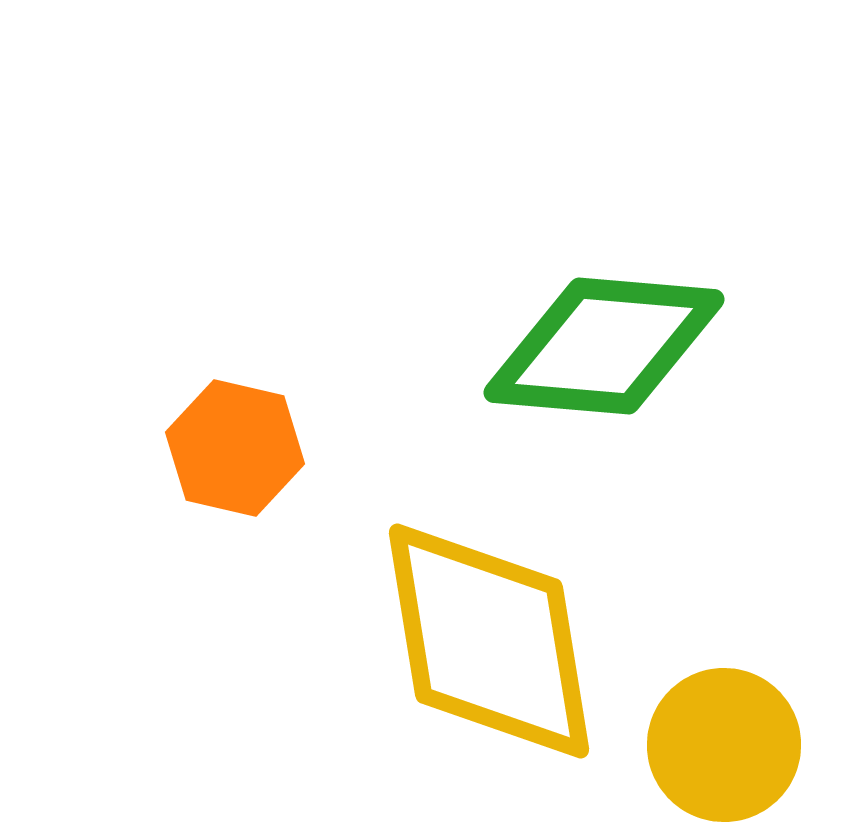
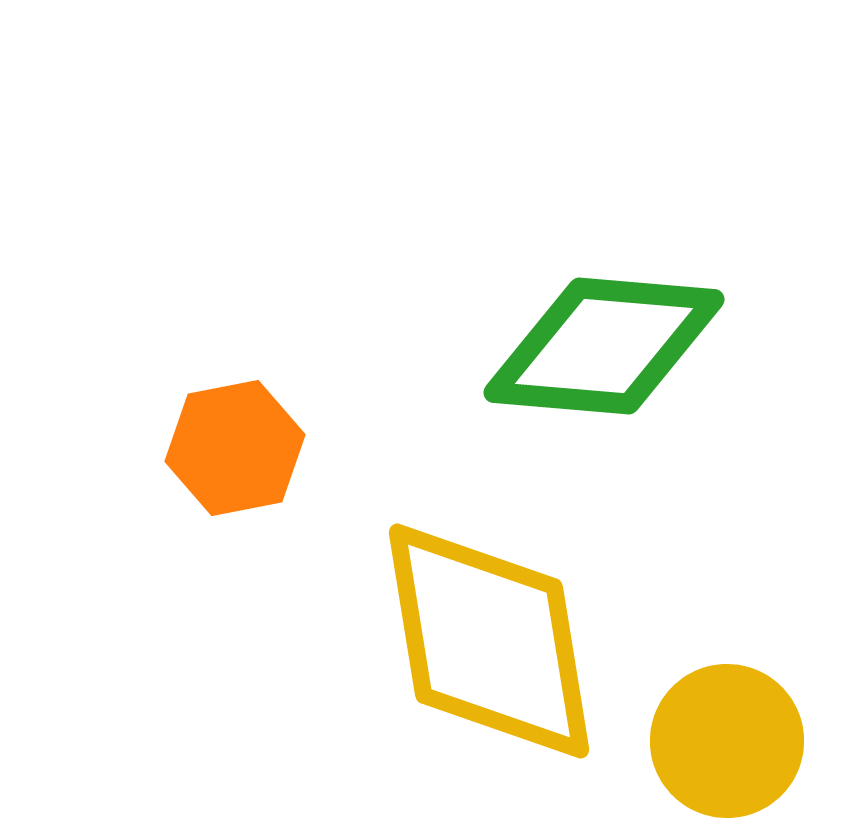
orange hexagon: rotated 24 degrees counterclockwise
yellow circle: moved 3 px right, 4 px up
